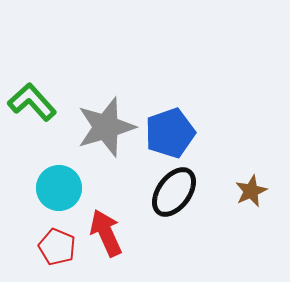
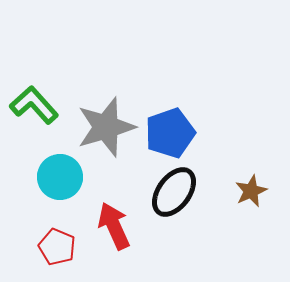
green L-shape: moved 2 px right, 3 px down
cyan circle: moved 1 px right, 11 px up
red arrow: moved 8 px right, 7 px up
